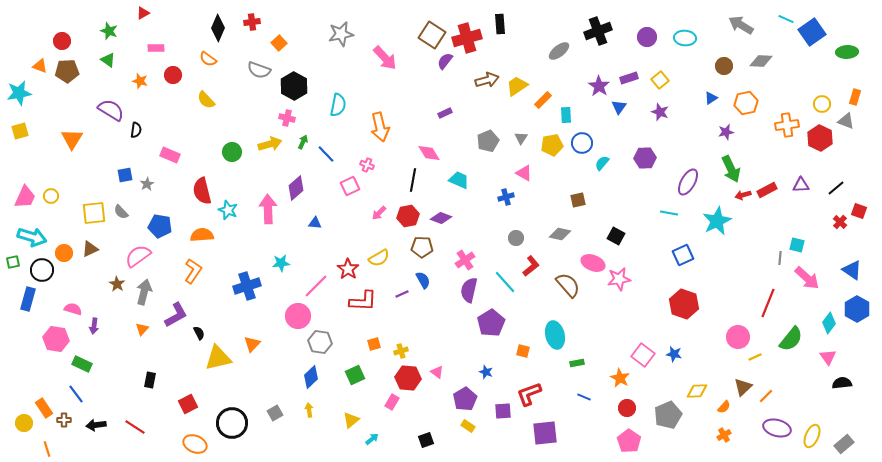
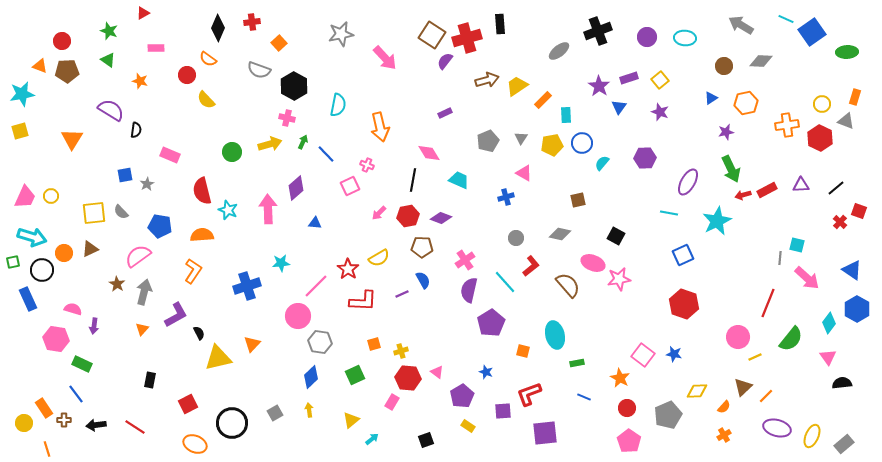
red circle at (173, 75): moved 14 px right
cyan star at (19, 93): moved 3 px right, 1 px down
blue rectangle at (28, 299): rotated 40 degrees counterclockwise
purple pentagon at (465, 399): moved 3 px left, 3 px up
